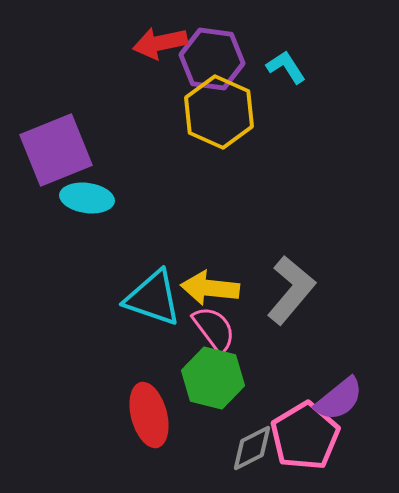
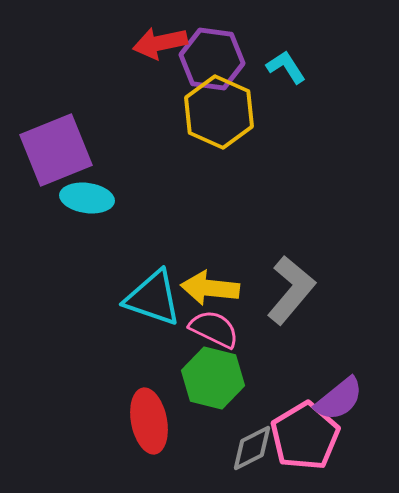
pink semicircle: rotated 27 degrees counterclockwise
red ellipse: moved 6 px down; rotated 4 degrees clockwise
